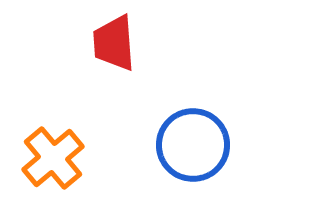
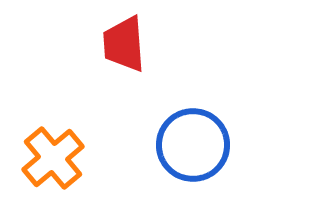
red trapezoid: moved 10 px right, 1 px down
